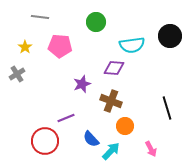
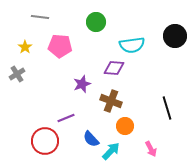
black circle: moved 5 px right
